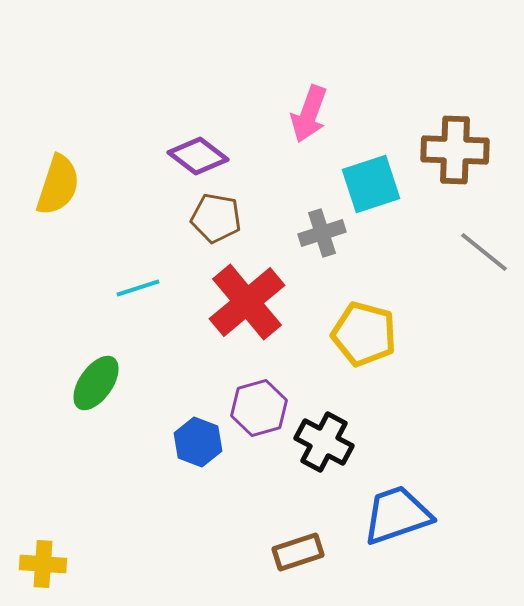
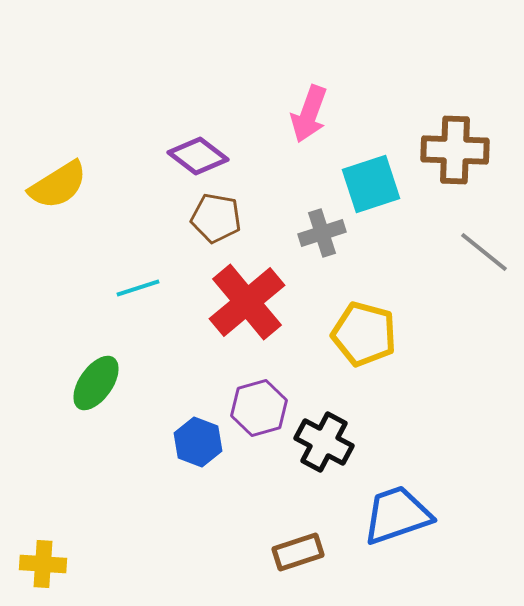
yellow semicircle: rotated 40 degrees clockwise
